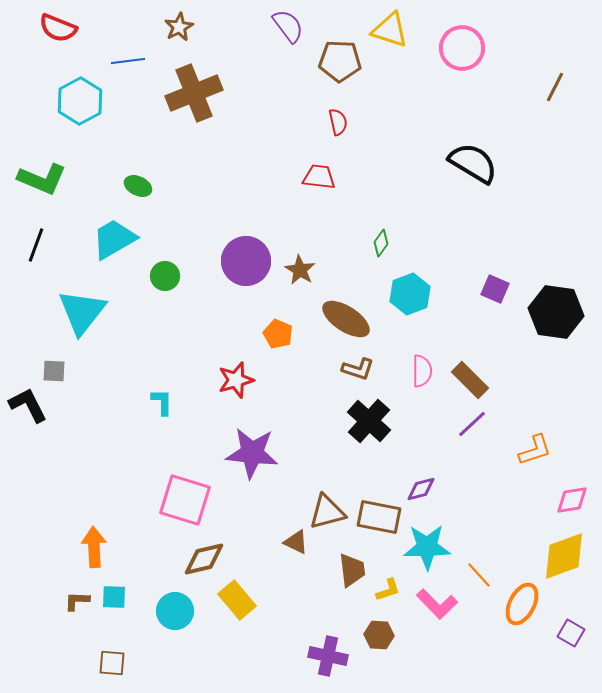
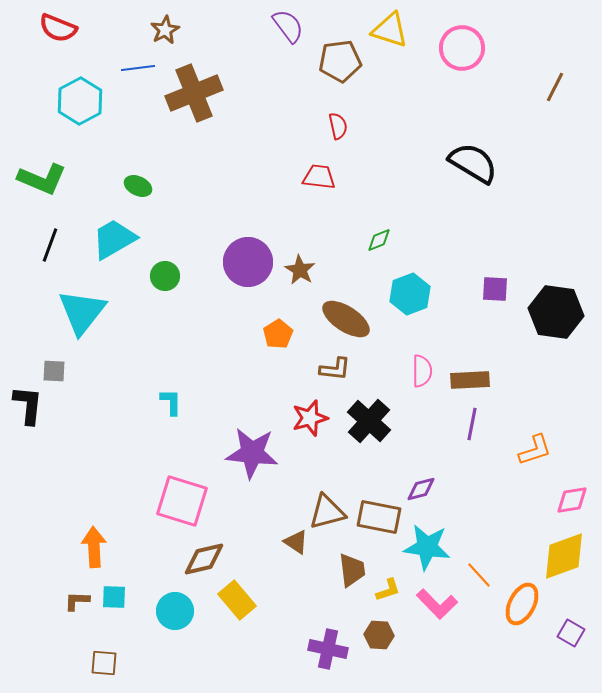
brown star at (179, 27): moved 14 px left, 3 px down
blue line at (128, 61): moved 10 px right, 7 px down
brown pentagon at (340, 61): rotated 9 degrees counterclockwise
red semicircle at (338, 122): moved 4 px down
green diamond at (381, 243): moved 2 px left, 3 px up; rotated 32 degrees clockwise
black line at (36, 245): moved 14 px right
purple circle at (246, 261): moved 2 px right, 1 px down
purple square at (495, 289): rotated 20 degrees counterclockwise
orange pentagon at (278, 334): rotated 16 degrees clockwise
brown L-shape at (358, 369): moved 23 px left; rotated 12 degrees counterclockwise
red star at (236, 380): moved 74 px right, 38 px down
brown rectangle at (470, 380): rotated 48 degrees counterclockwise
cyan L-shape at (162, 402): moved 9 px right
black L-shape at (28, 405): rotated 33 degrees clockwise
purple line at (472, 424): rotated 36 degrees counterclockwise
pink square at (185, 500): moved 3 px left, 1 px down
brown triangle at (296, 542): rotated 8 degrees clockwise
cyan star at (427, 547): rotated 9 degrees clockwise
purple cross at (328, 656): moved 7 px up
brown square at (112, 663): moved 8 px left
